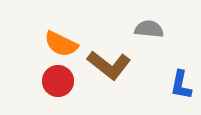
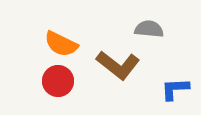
brown L-shape: moved 9 px right
blue L-shape: moved 6 px left, 4 px down; rotated 76 degrees clockwise
